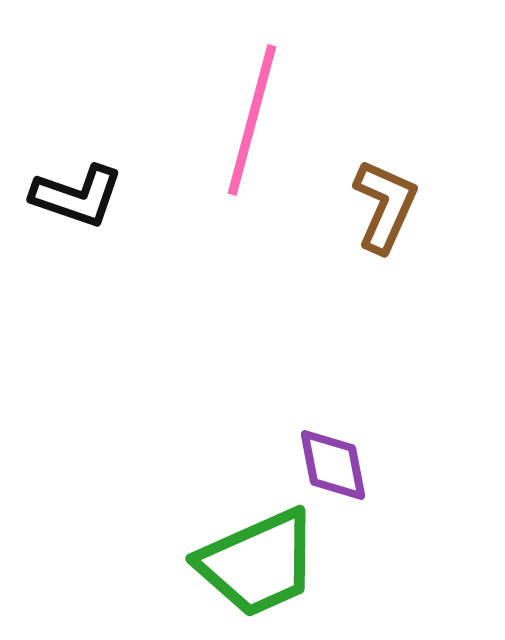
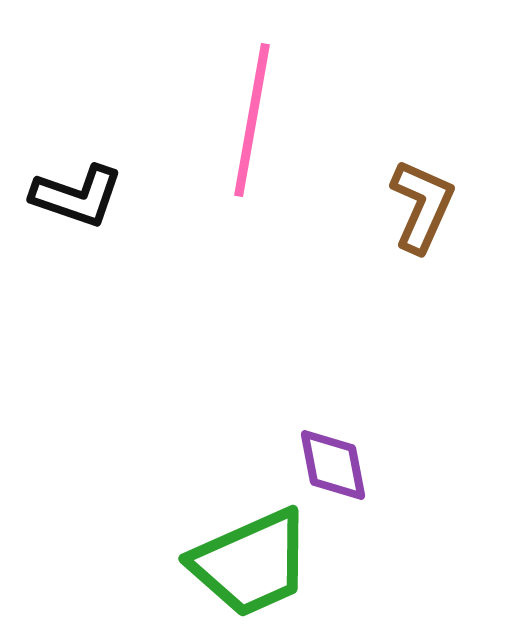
pink line: rotated 5 degrees counterclockwise
brown L-shape: moved 37 px right
green trapezoid: moved 7 px left
